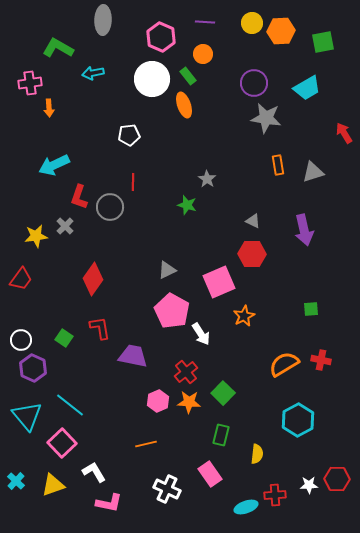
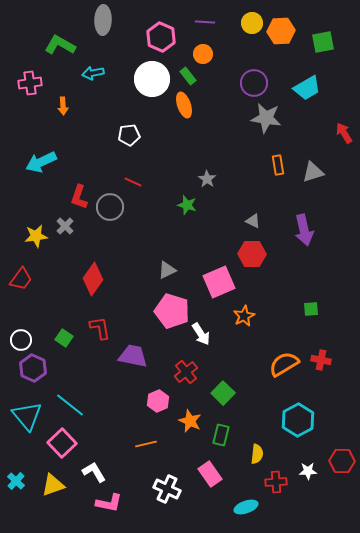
green L-shape at (58, 48): moved 2 px right, 3 px up
orange arrow at (49, 108): moved 14 px right, 2 px up
cyan arrow at (54, 165): moved 13 px left, 3 px up
red line at (133, 182): rotated 66 degrees counterclockwise
pink pentagon at (172, 311): rotated 12 degrees counterclockwise
orange star at (189, 402): moved 1 px right, 19 px down; rotated 20 degrees clockwise
red hexagon at (337, 479): moved 5 px right, 18 px up
white star at (309, 485): moved 1 px left, 14 px up
red cross at (275, 495): moved 1 px right, 13 px up
